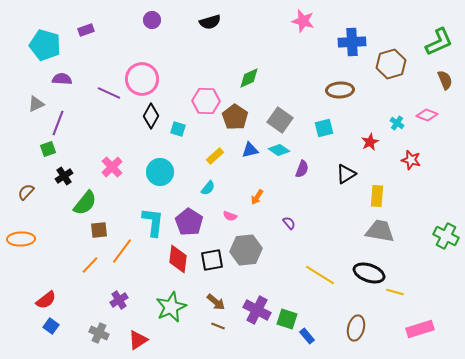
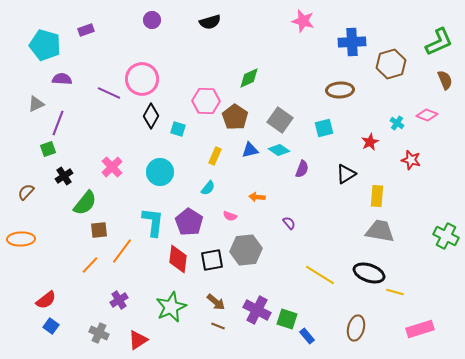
yellow rectangle at (215, 156): rotated 24 degrees counterclockwise
orange arrow at (257, 197): rotated 63 degrees clockwise
